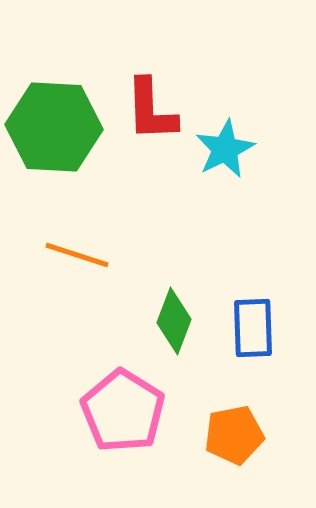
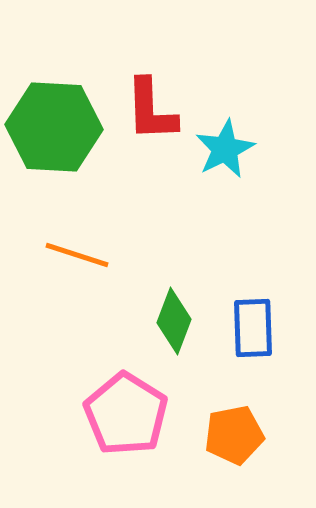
pink pentagon: moved 3 px right, 3 px down
